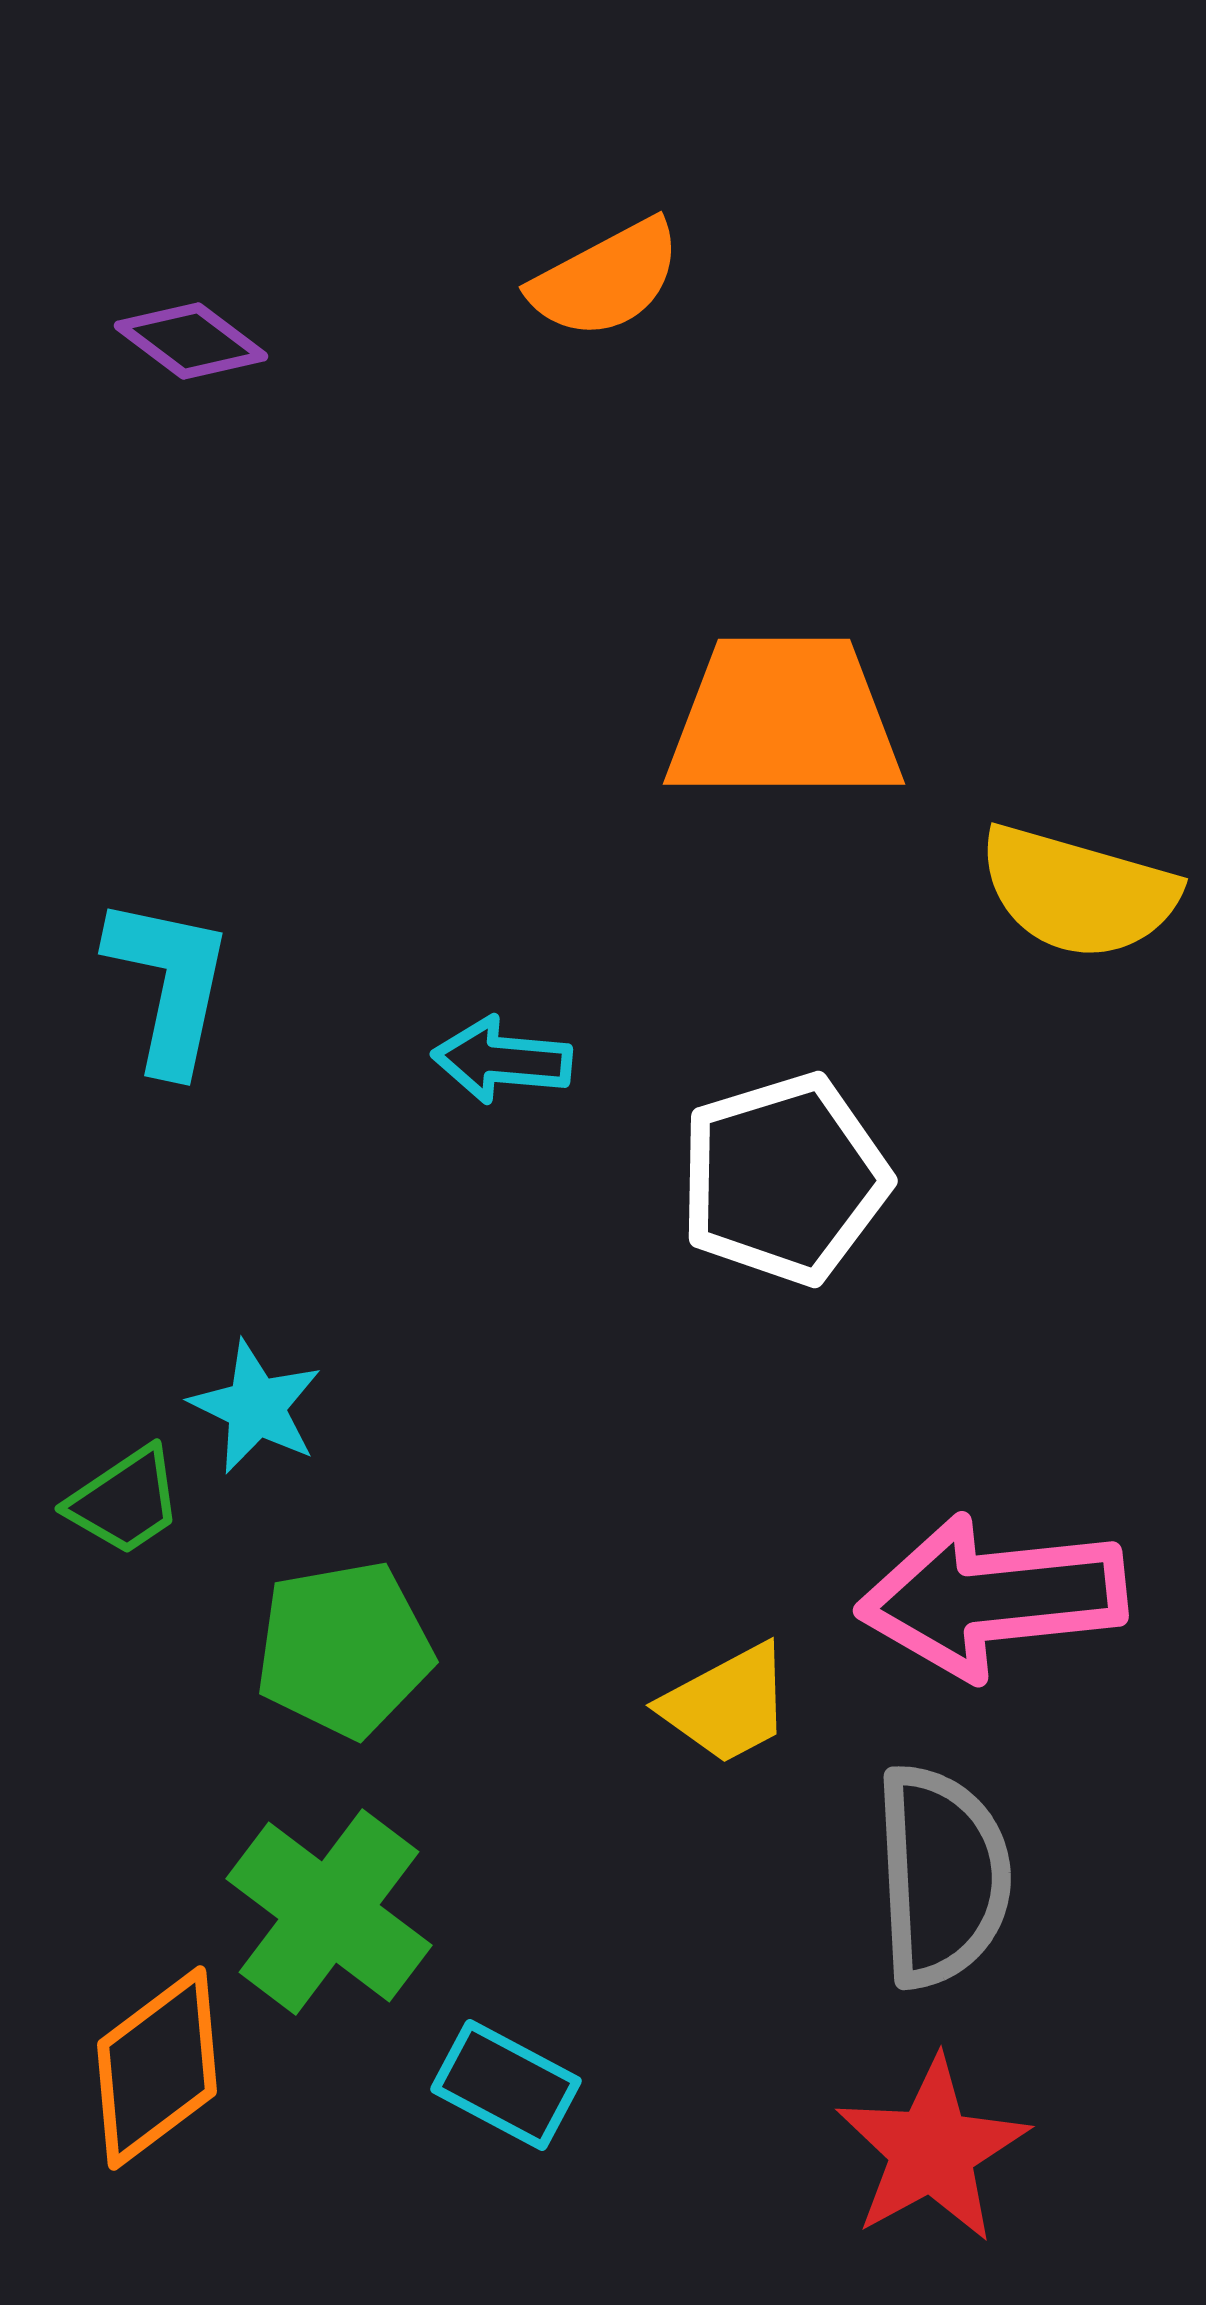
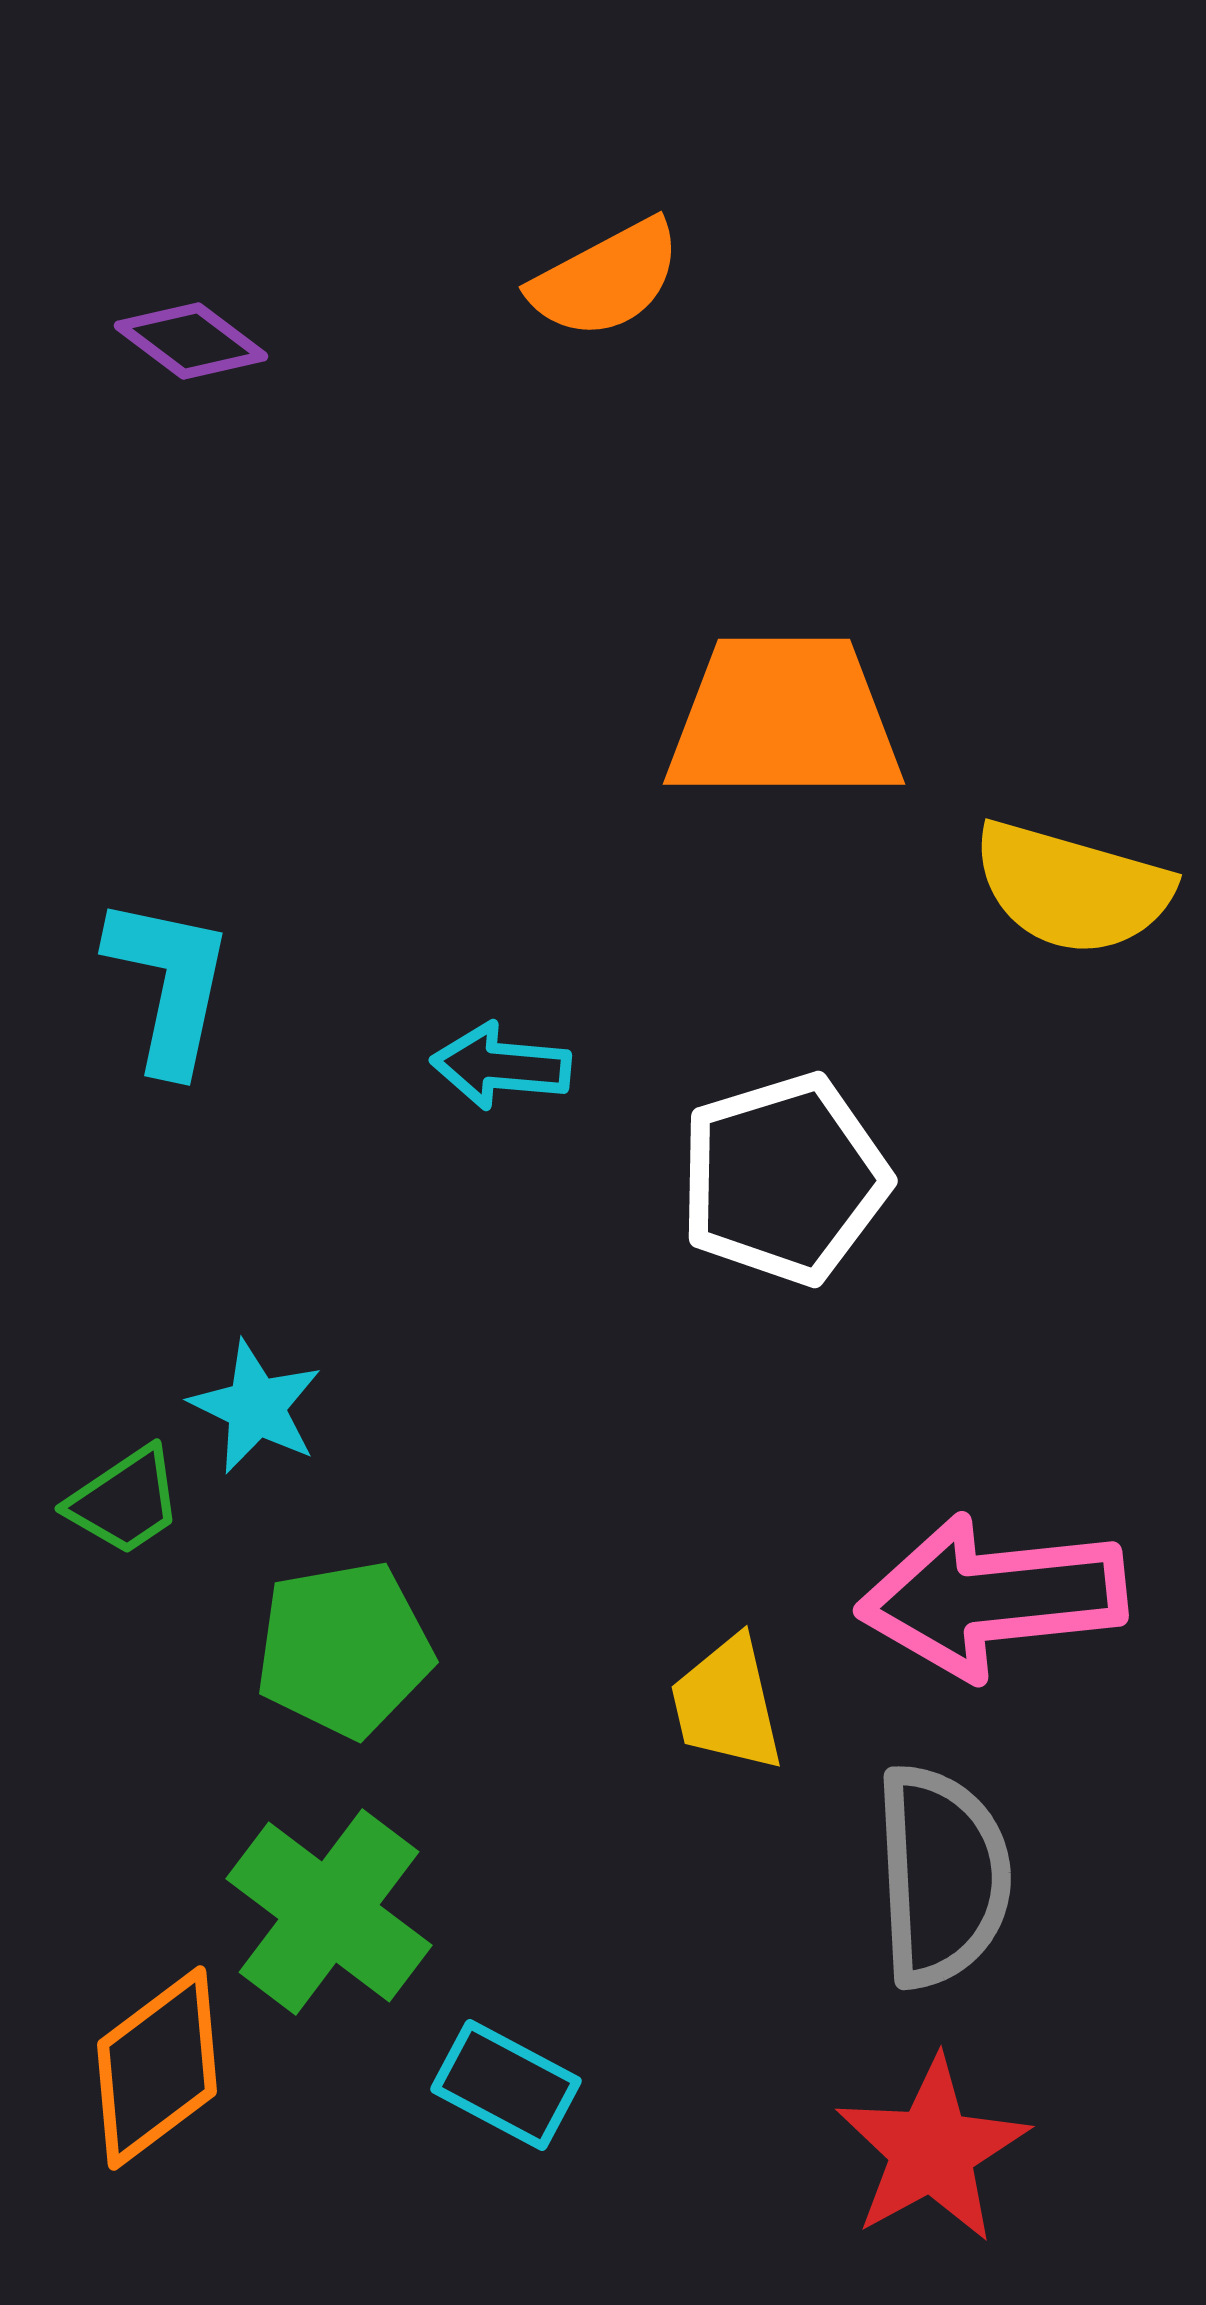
yellow semicircle: moved 6 px left, 4 px up
cyan arrow: moved 1 px left, 6 px down
yellow trapezoid: rotated 105 degrees clockwise
